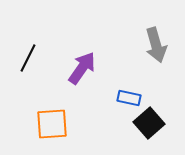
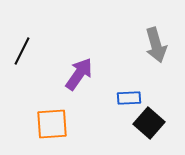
black line: moved 6 px left, 7 px up
purple arrow: moved 3 px left, 6 px down
blue rectangle: rotated 15 degrees counterclockwise
black square: rotated 8 degrees counterclockwise
